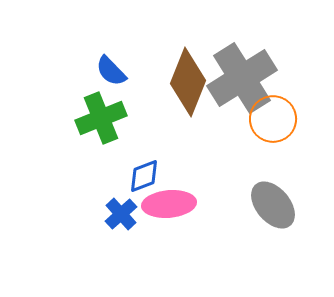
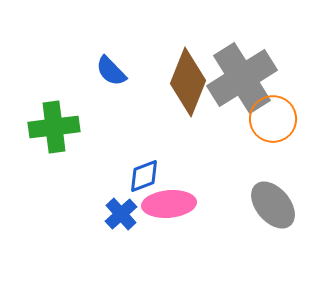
green cross: moved 47 px left, 9 px down; rotated 15 degrees clockwise
